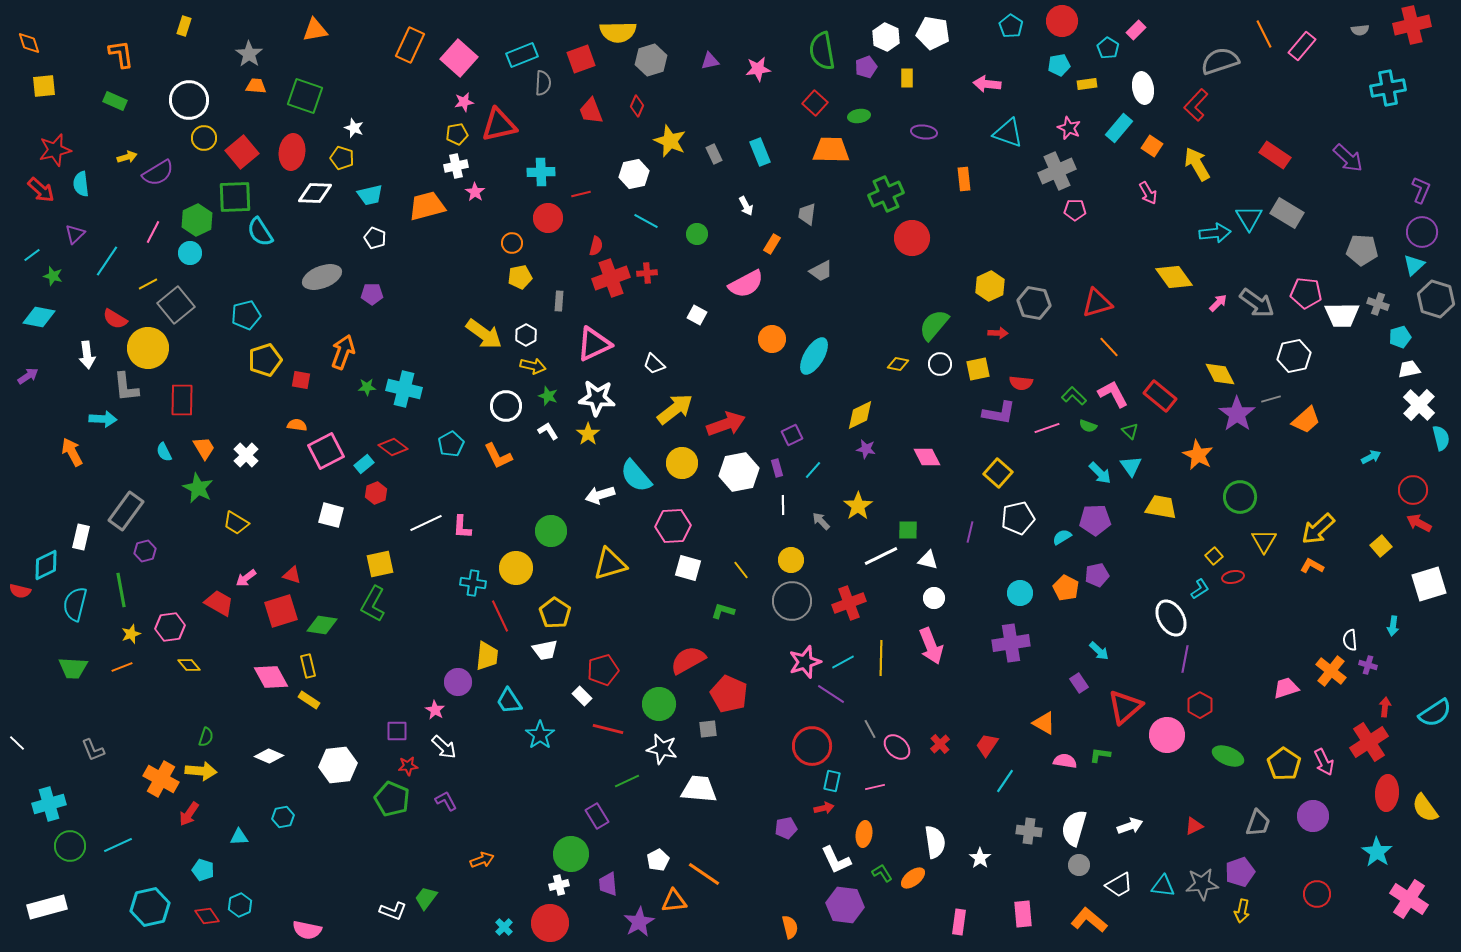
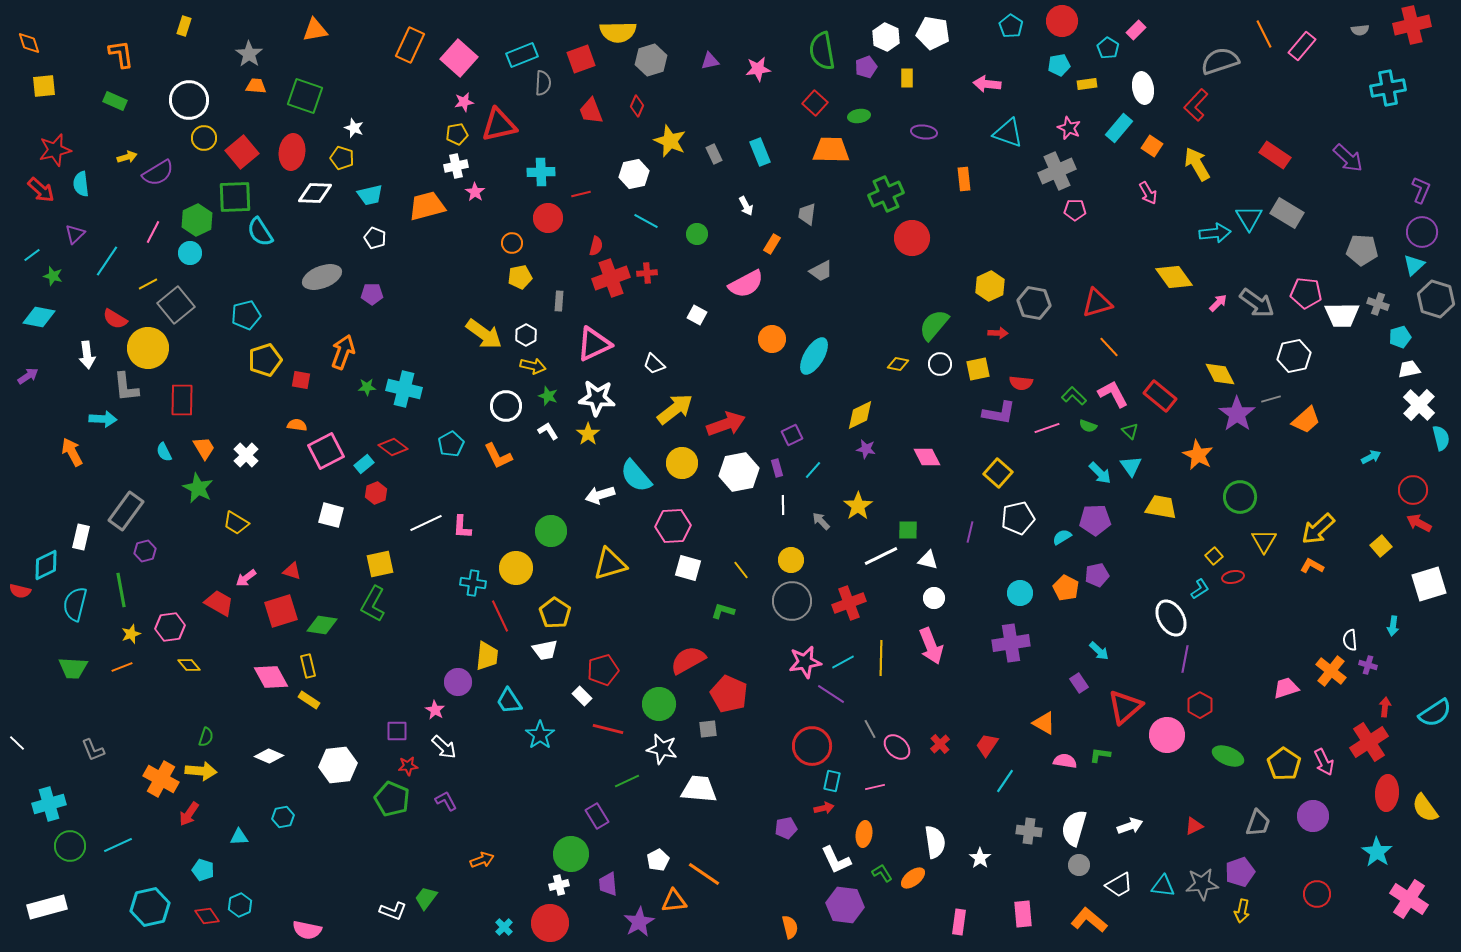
red triangle at (292, 575): moved 4 px up
pink star at (805, 662): rotated 8 degrees clockwise
